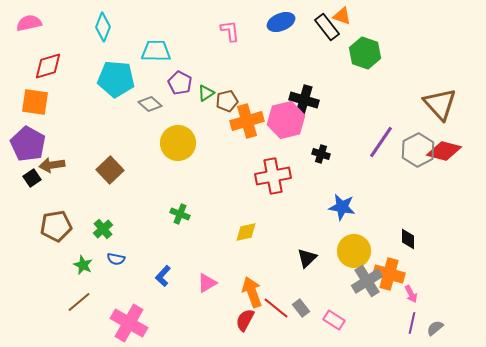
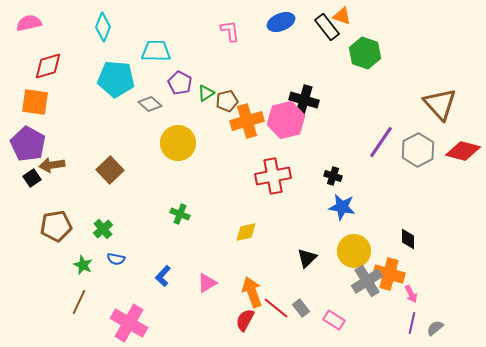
red diamond at (444, 151): moved 19 px right
black cross at (321, 154): moved 12 px right, 22 px down
brown line at (79, 302): rotated 25 degrees counterclockwise
